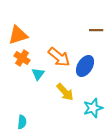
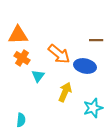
brown line: moved 10 px down
orange triangle: rotated 15 degrees clockwise
orange arrow: moved 3 px up
blue ellipse: rotated 70 degrees clockwise
cyan triangle: moved 2 px down
yellow arrow: rotated 114 degrees counterclockwise
cyan semicircle: moved 1 px left, 2 px up
